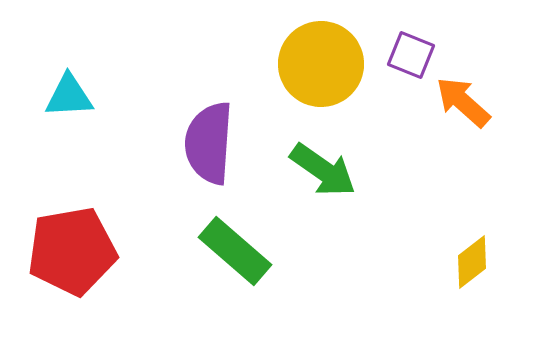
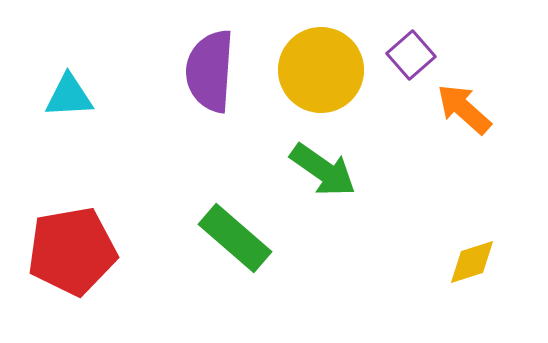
purple square: rotated 27 degrees clockwise
yellow circle: moved 6 px down
orange arrow: moved 1 px right, 7 px down
purple semicircle: moved 1 px right, 72 px up
green rectangle: moved 13 px up
yellow diamond: rotated 20 degrees clockwise
